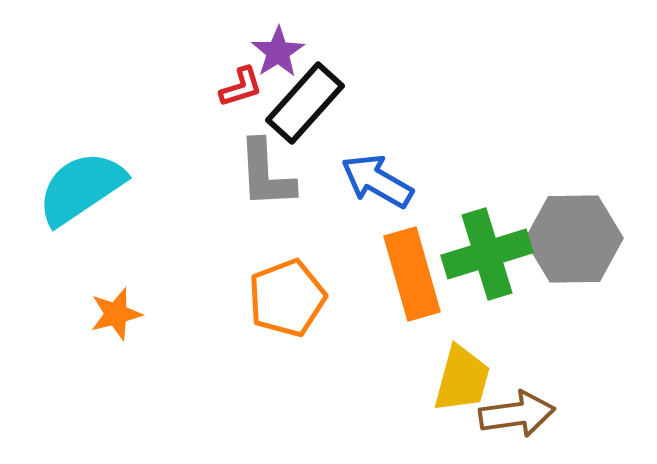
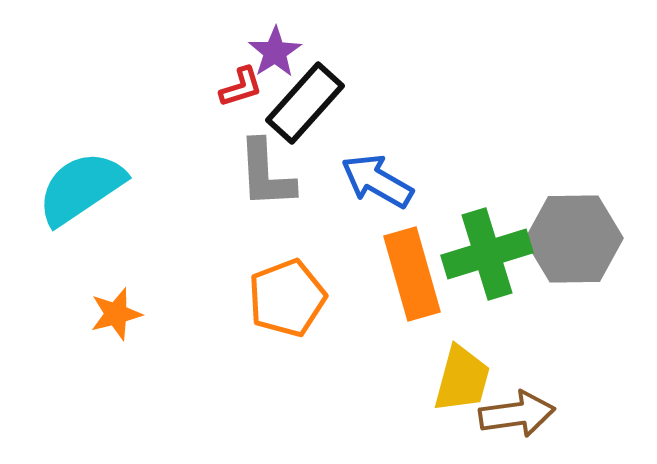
purple star: moved 3 px left
